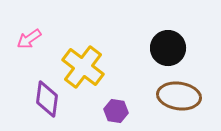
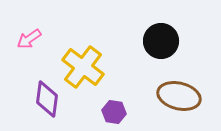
black circle: moved 7 px left, 7 px up
brown ellipse: rotated 6 degrees clockwise
purple hexagon: moved 2 px left, 1 px down
